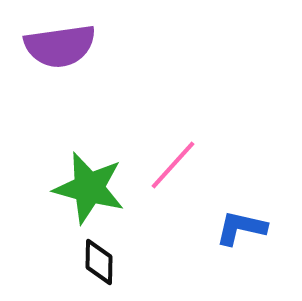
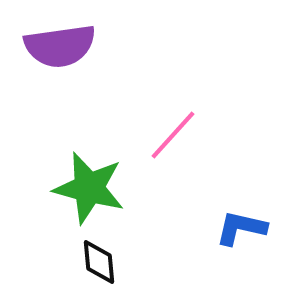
pink line: moved 30 px up
black diamond: rotated 6 degrees counterclockwise
